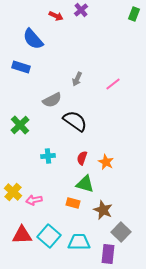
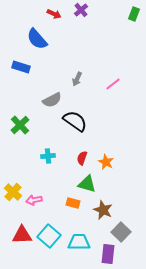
red arrow: moved 2 px left, 2 px up
blue semicircle: moved 4 px right
green triangle: moved 2 px right
